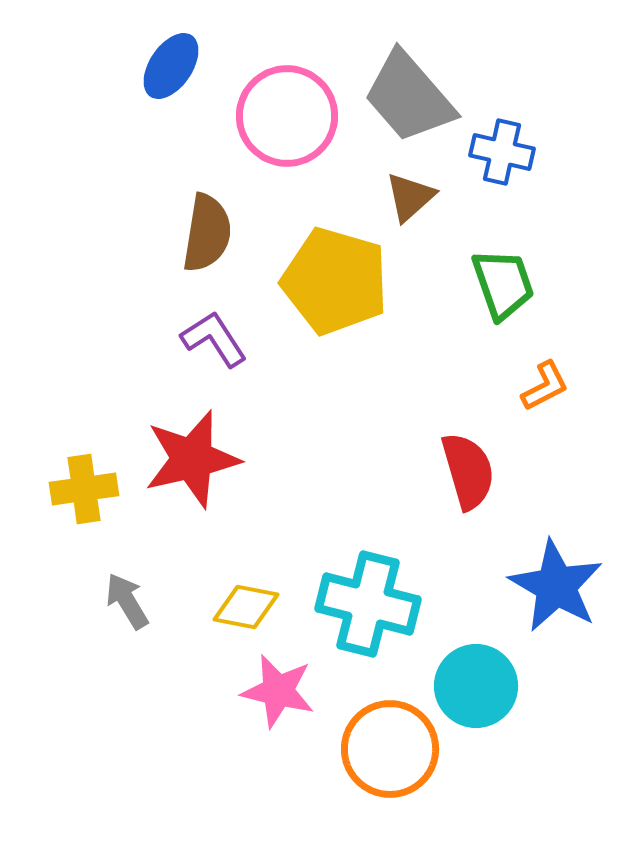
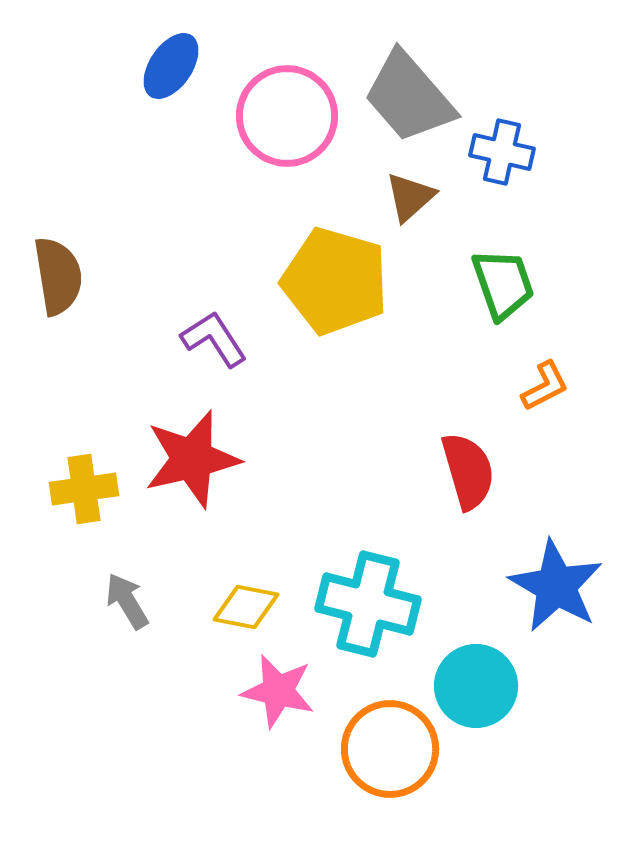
brown semicircle: moved 149 px left, 43 px down; rotated 18 degrees counterclockwise
